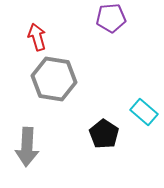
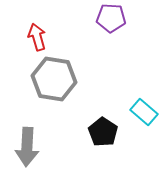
purple pentagon: rotated 8 degrees clockwise
black pentagon: moved 1 px left, 2 px up
